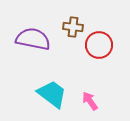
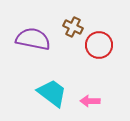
brown cross: rotated 18 degrees clockwise
cyan trapezoid: moved 1 px up
pink arrow: rotated 54 degrees counterclockwise
